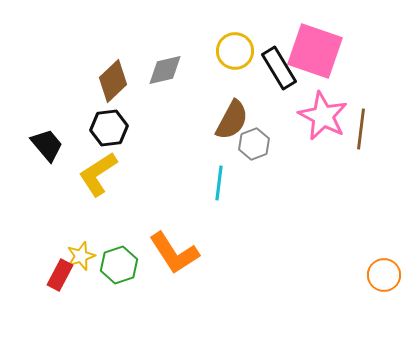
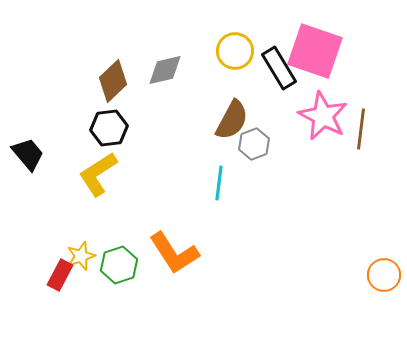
black trapezoid: moved 19 px left, 9 px down
